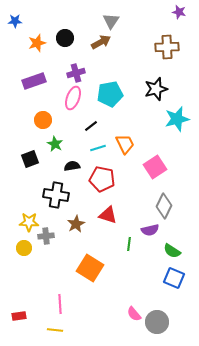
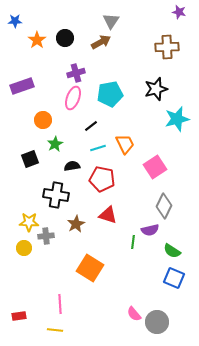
orange star: moved 3 px up; rotated 18 degrees counterclockwise
purple rectangle: moved 12 px left, 5 px down
green star: rotated 14 degrees clockwise
green line: moved 4 px right, 2 px up
